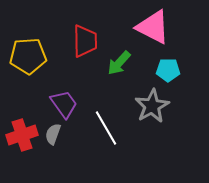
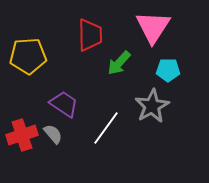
pink triangle: rotated 36 degrees clockwise
red trapezoid: moved 5 px right, 6 px up
purple trapezoid: rotated 20 degrees counterclockwise
white line: rotated 66 degrees clockwise
gray semicircle: rotated 120 degrees clockwise
